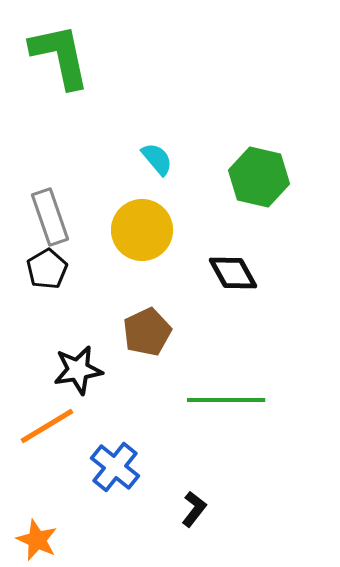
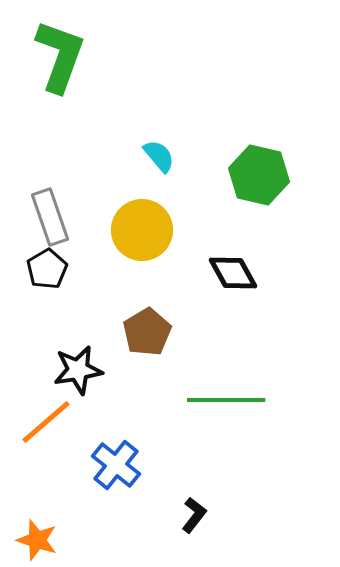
green L-shape: rotated 32 degrees clockwise
cyan semicircle: moved 2 px right, 3 px up
green hexagon: moved 2 px up
brown pentagon: rotated 6 degrees counterclockwise
orange line: moved 1 px left, 4 px up; rotated 10 degrees counterclockwise
blue cross: moved 1 px right, 2 px up
black L-shape: moved 6 px down
orange star: rotated 6 degrees counterclockwise
